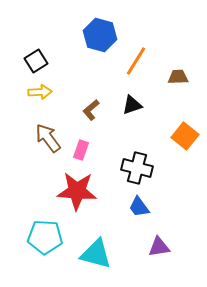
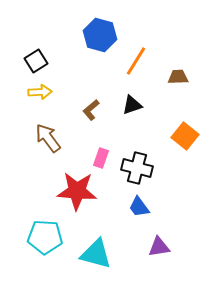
pink rectangle: moved 20 px right, 8 px down
